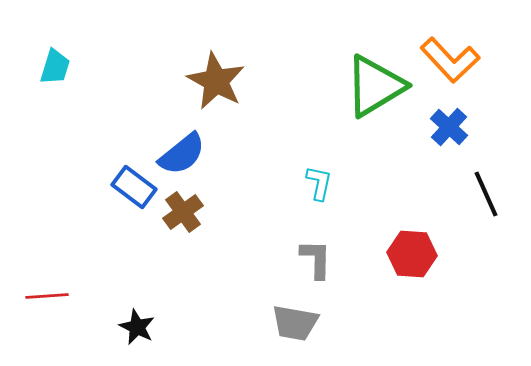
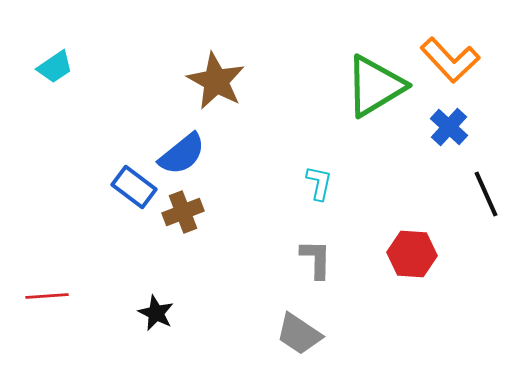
cyan trapezoid: rotated 39 degrees clockwise
brown cross: rotated 15 degrees clockwise
gray trapezoid: moved 4 px right, 11 px down; rotated 24 degrees clockwise
black star: moved 19 px right, 14 px up
